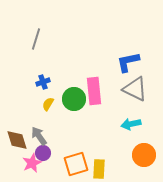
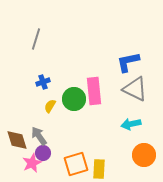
yellow semicircle: moved 2 px right, 2 px down
